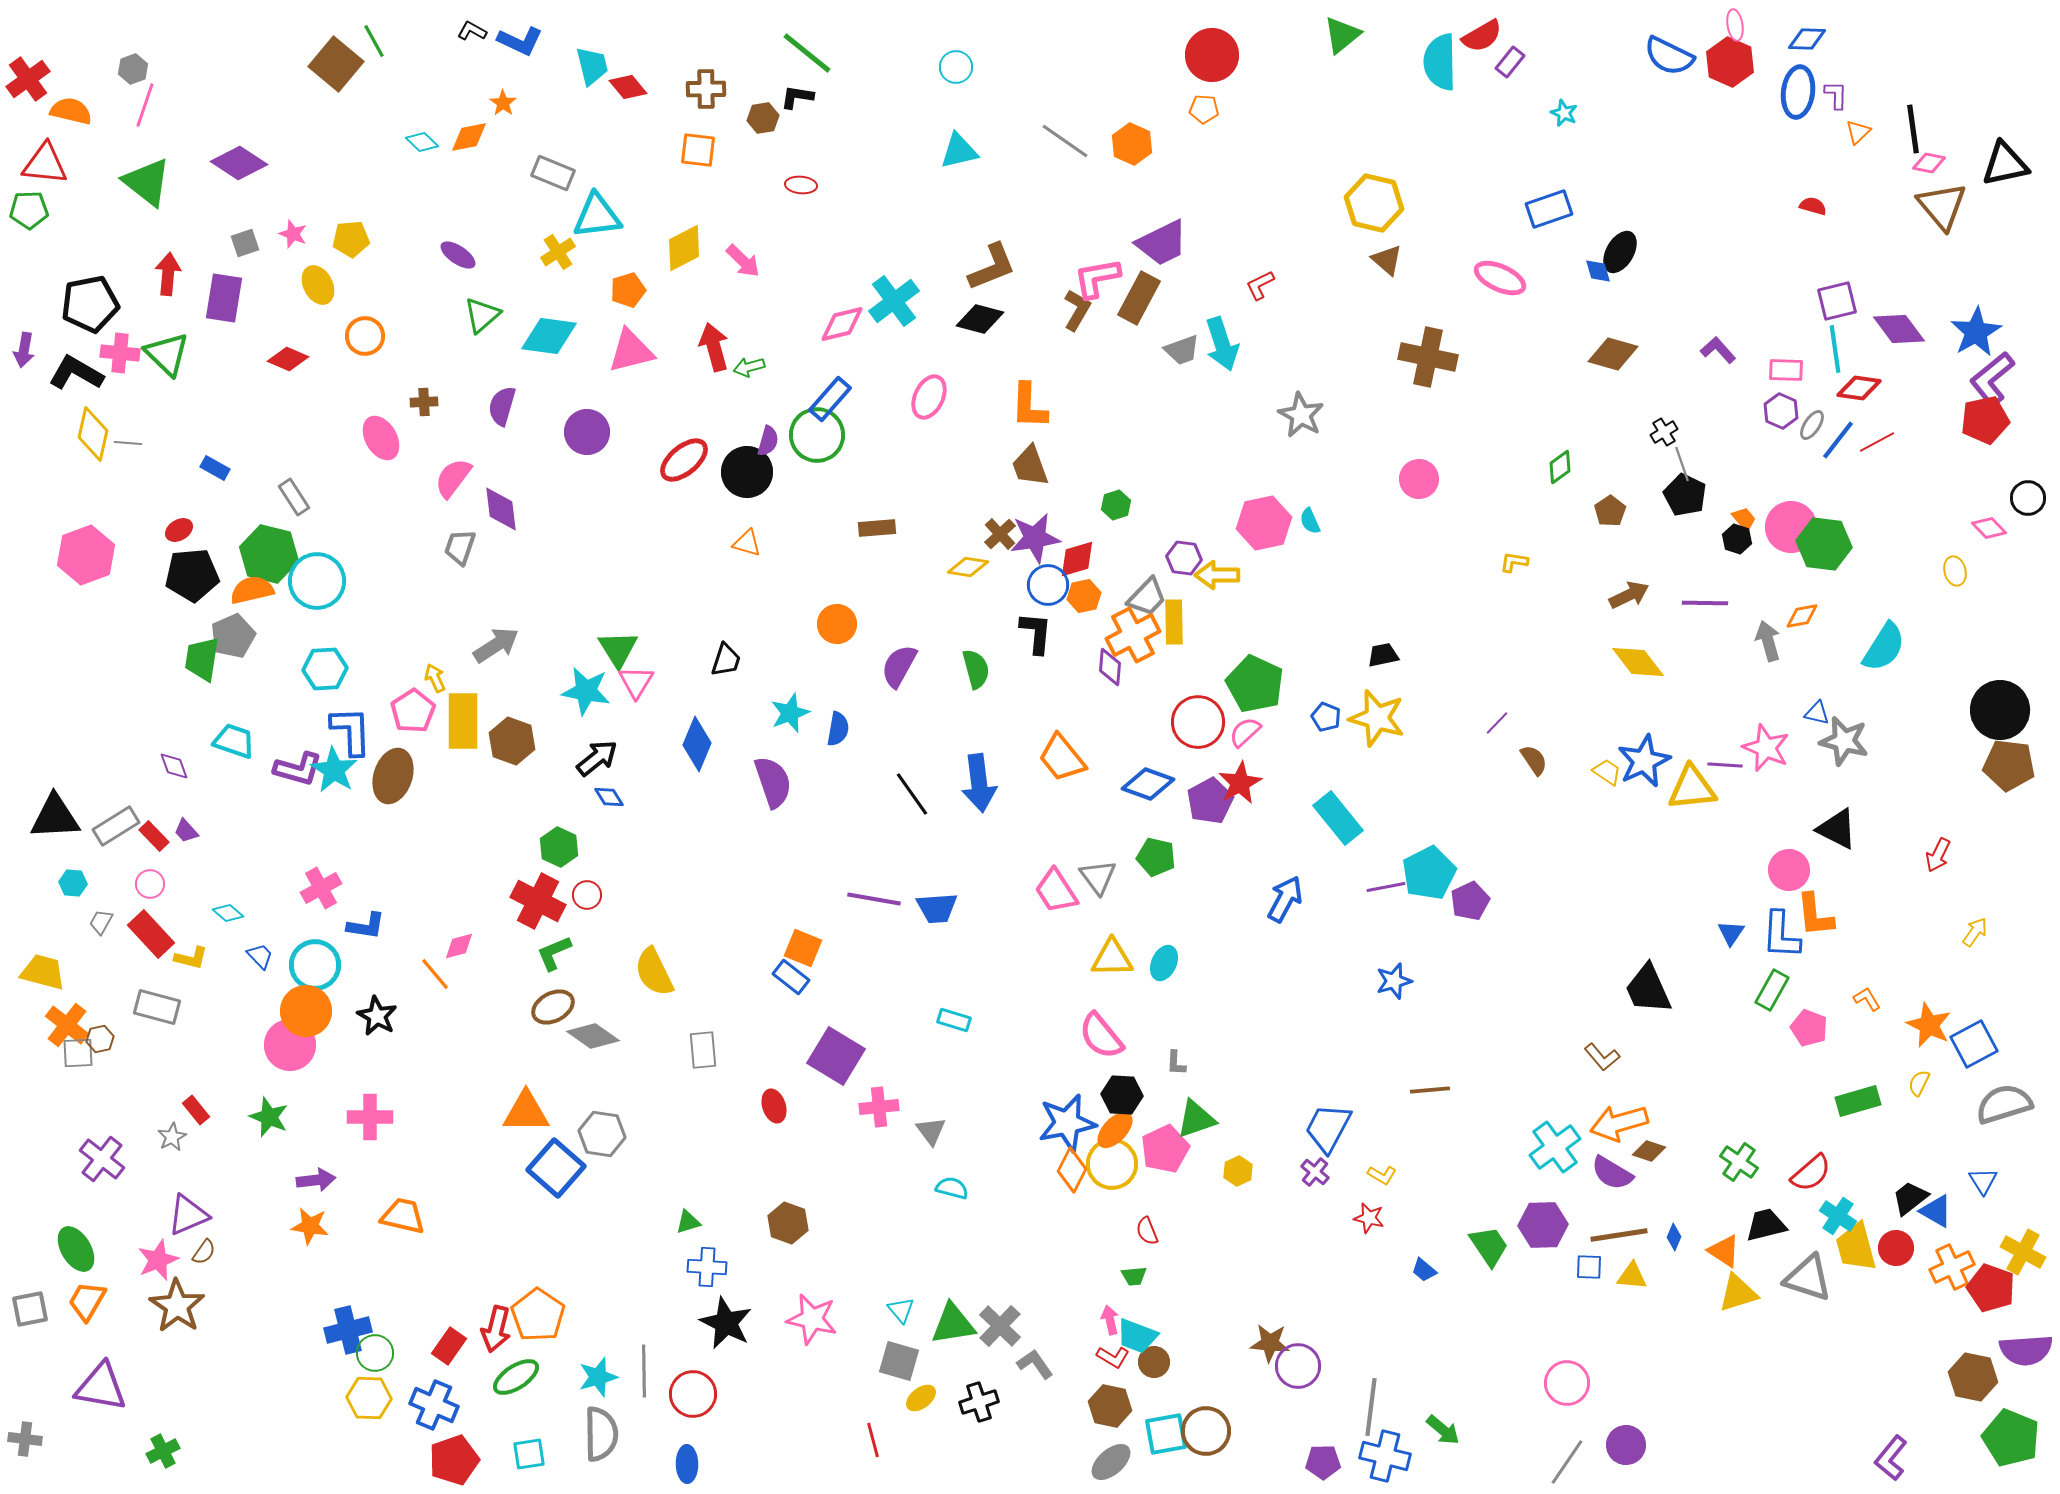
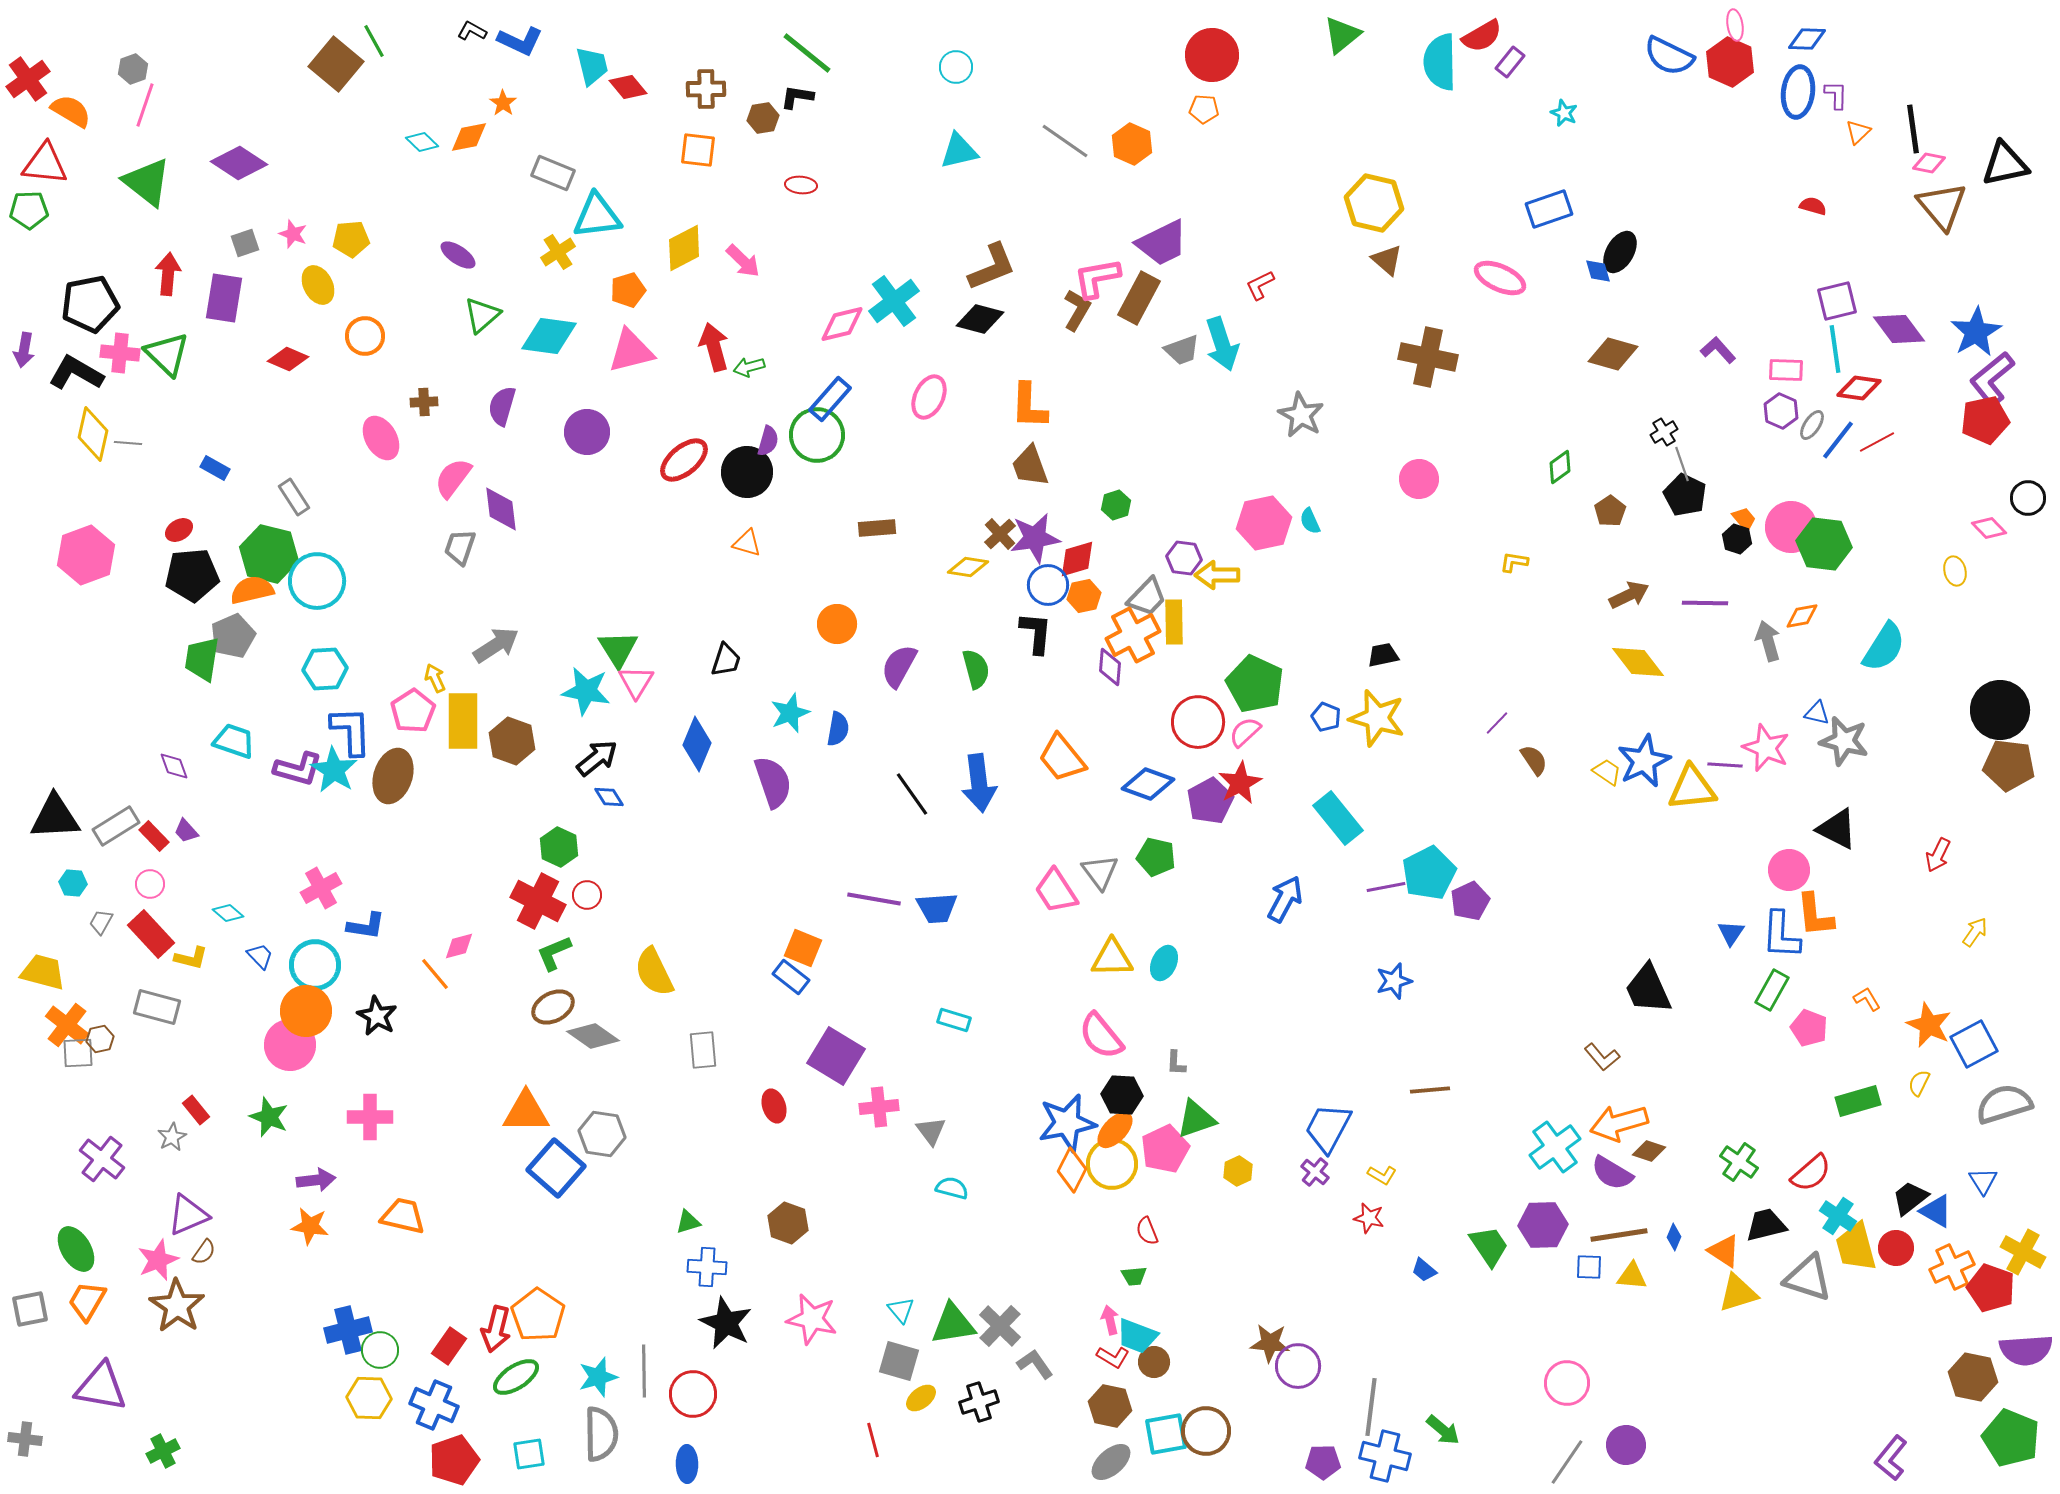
orange semicircle at (71, 111): rotated 18 degrees clockwise
gray triangle at (1098, 877): moved 2 px right, 5 px up
green circle at (375, 1353): moved 5 px right, 3 px up
